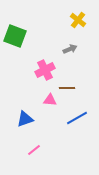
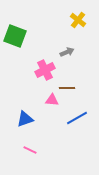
gray arrow: moved 3 px left, 3 px down
pink triangle: moved 2 px right
pink line: moved 4 px left; rotated 64 degrees clockwise
